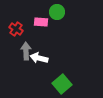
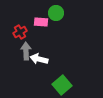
green circle: moved 1 px left, 1 px down
red cross: moved 4 px right, 3 px down; rotated 24 degrees clockwise
white arrow: moved 1 px down
green square: moved 1 px down
